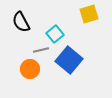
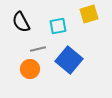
cyan square: moved 3 px right, 8 px up; rotated 30 degrees clockwise
gray line: moved 3 px left, 1 px up
